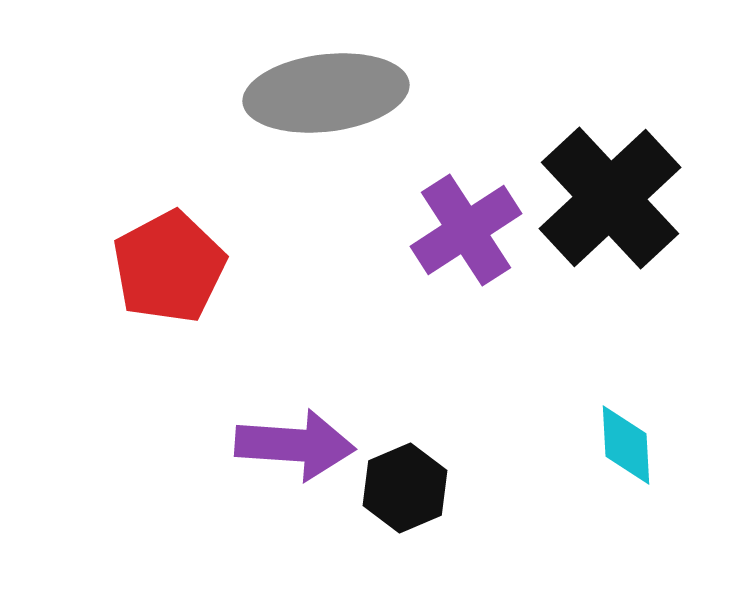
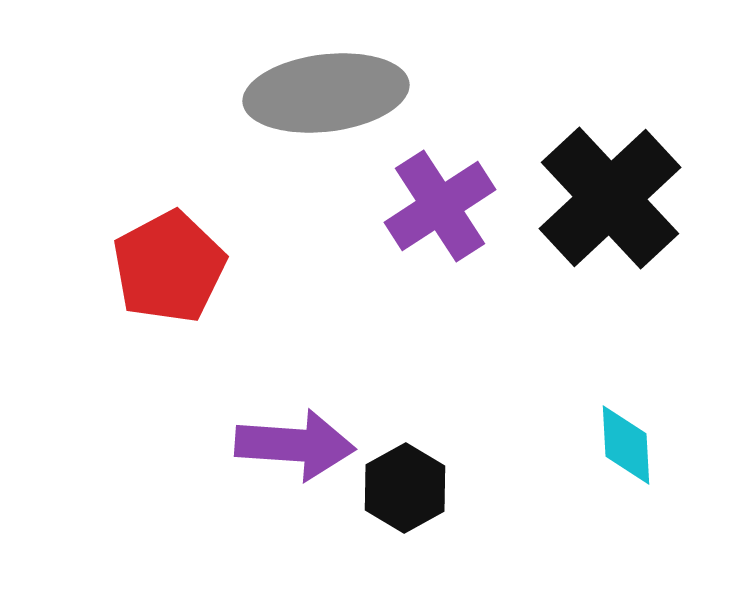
purple cross: moved 26 px left, 24 px up
black hexagon: rotated 6 degrees counterclockwise
